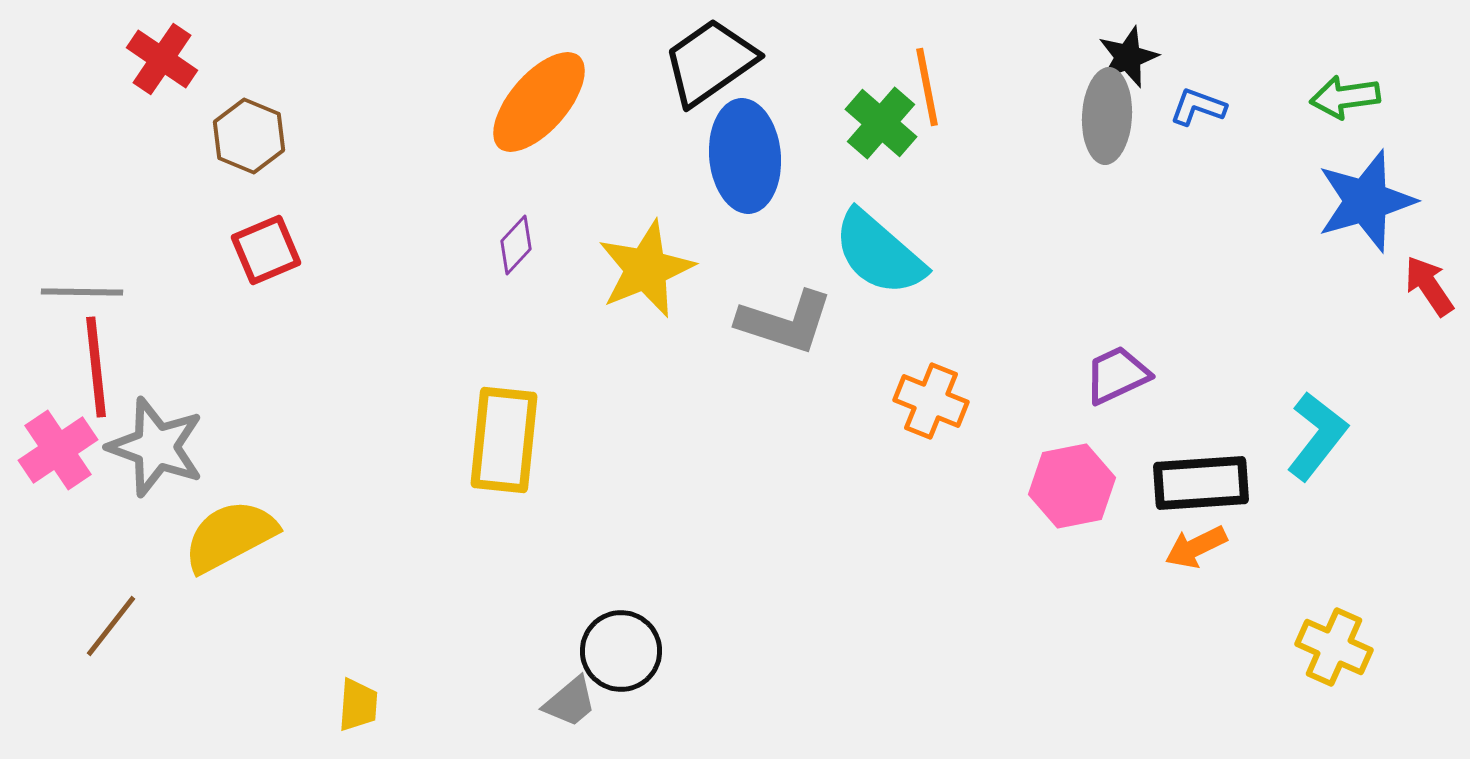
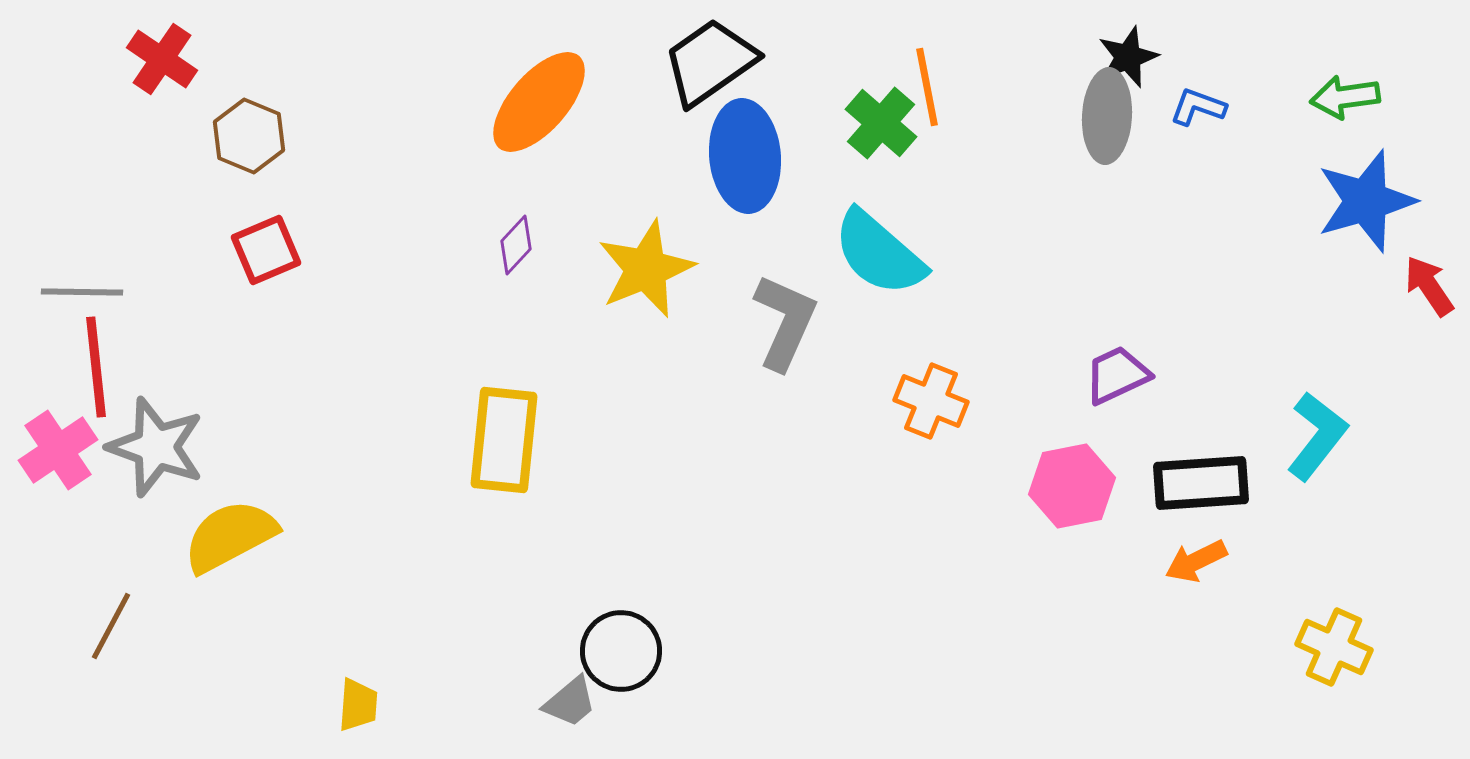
gray L-shape: rotated 84 degrees counterclockwise
orange arrow: moved 14 px down
brown line: rotated 10 degrees counterclockwise
